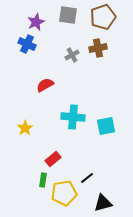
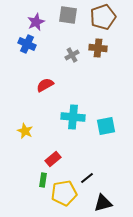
brown cross: rotated 18 degrees clockwise
yellow star: moved 3 px down; rotated 14 degrees counterclockwise
